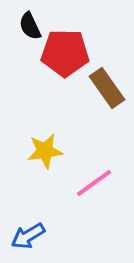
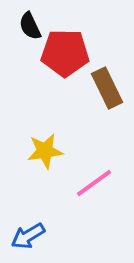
brown rectangle: rotated 9 degrees clockwise
